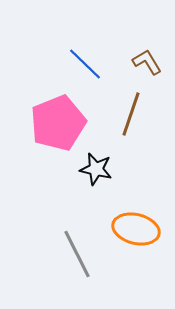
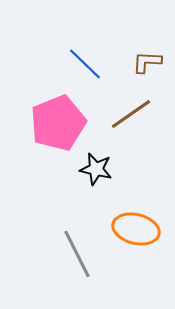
brown L-shape: rotated 56 degrees counterclockwise
brown line: rotated 36 degrees clockwise
